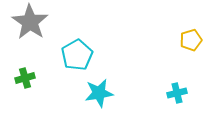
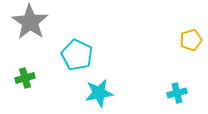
cyan pentagon: rotated 16 degrees counterclockwise
